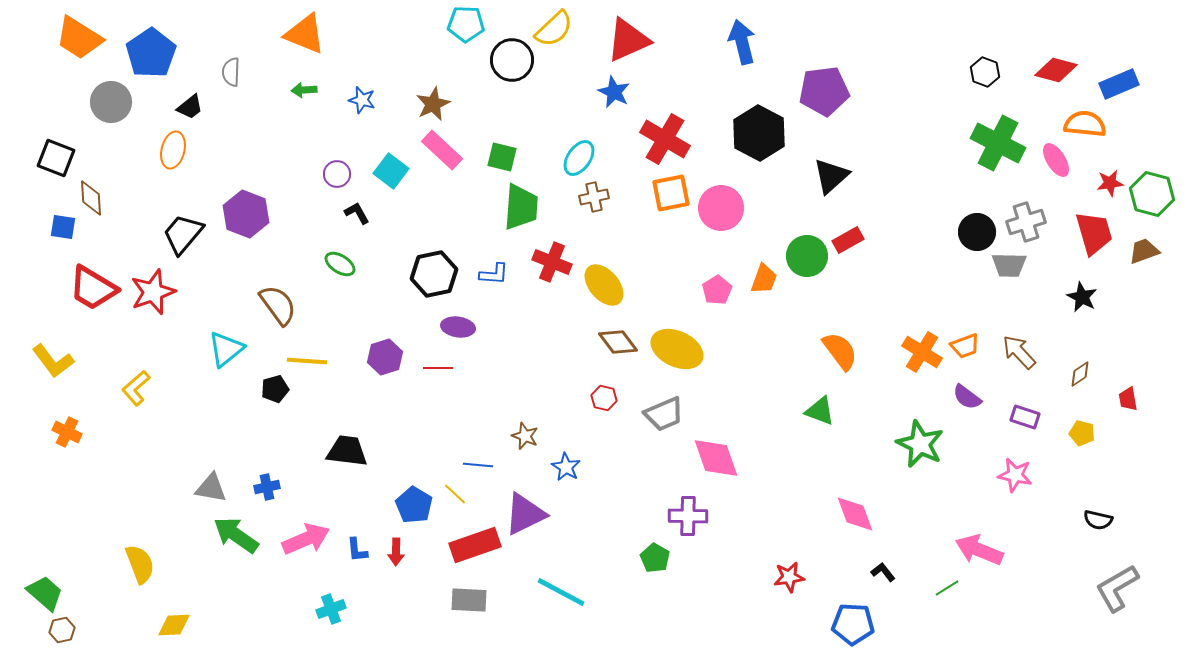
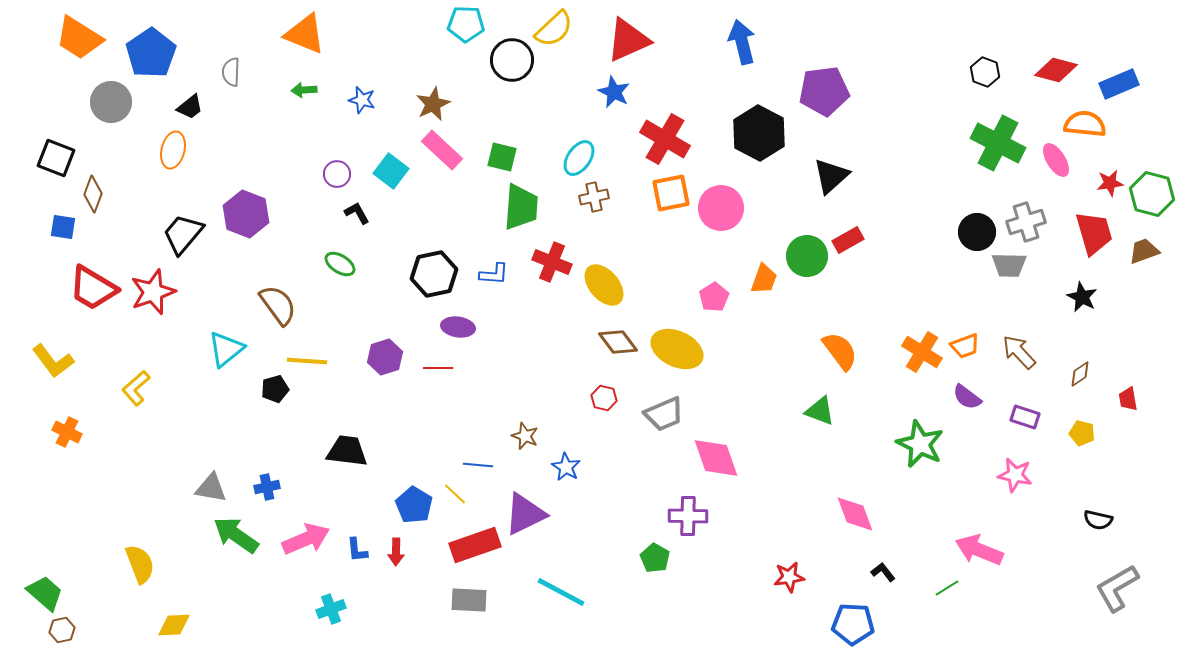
brown diamond at (91, 198): moved 2 px right, 4 px up; rotated 24 degrees clockwise
pink pentagon at (717, 290): moved 3 px left, 7 px down
